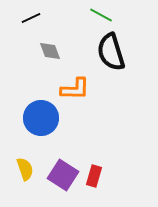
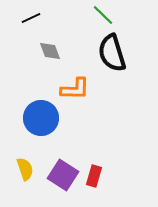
green line: moved 2 px right; rotated 15 degrees clockwise
black semicircle: moved 1 px right, 1 px down
